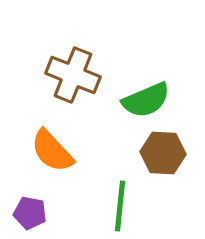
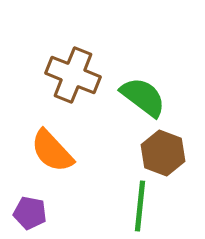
green semicircle: moved 3 px left, 3 px up; rotated 120 degrees counterclockwise
brown hexagon: rotated 18 degrees clockwise
green line: moved 20 px right
